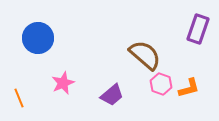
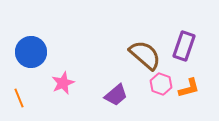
purple rectangle: moved 14 px left, 17 px down
blue circle: moved 7 px left, 14 px down
purple trapezoid: moved 4 px right
